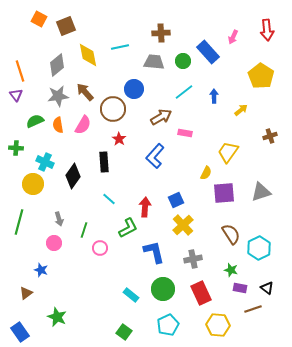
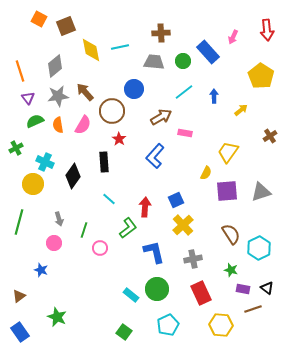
yellow diamond at (88, 55): moved 3 px right, 5 px up
gray diamond at (57, 65): moved 2 px left, 1 px down
purple triangle at (16, 95): moved 12 px right, 3 px down
brown circle at (113, 109): moved 1 px left, 2 px down
brown cross at (270, 136): rotated 16 degrees counterclockwise
green cross at (16, 148): rotated 32 degrees counterclockwise
purple square at (224, 193): moved 3 px right, 2 px up
green L-shape at (128, 228): rotated 10 degrees counterclockwise
purple rectangle at (240, 288): moved 3 px right, 1 px down
green circle at (163, 289): moved 6 px left
brown triangle at (26, 293): moved 7 px left, 3 px down
yellow hexagon at (218, 325): moved 3 px right
